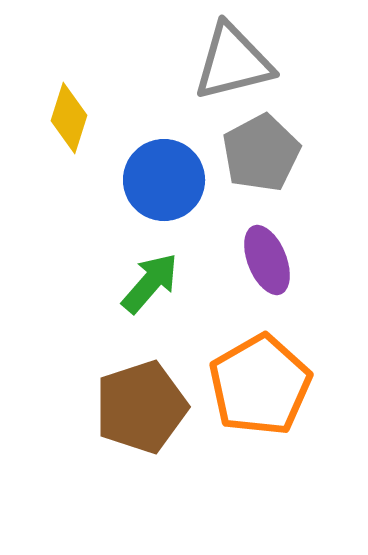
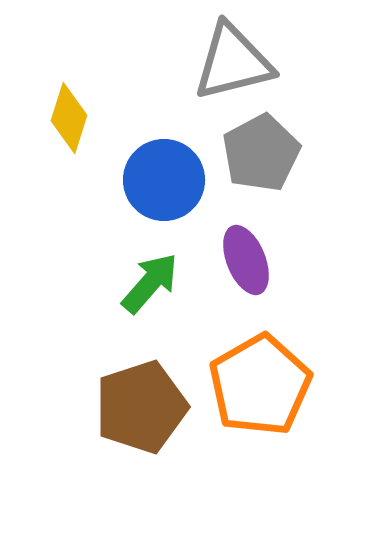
purple ellipse: moved 21 px left
